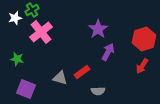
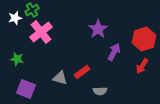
purple arrow: moved 6 px right
gray semicircle: moved 2 px right
